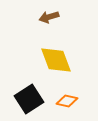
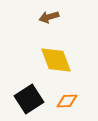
orange diamond: rotated 15 degrees counterclockwise
